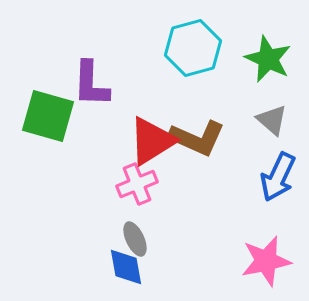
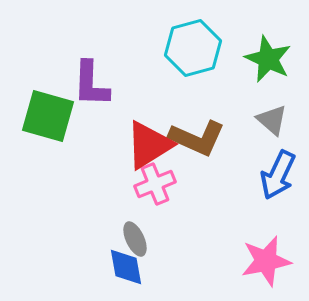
red triangle: moved 3 px left, 4 px down
blue arrow: moved 2 px up
pink cross: moved 18 px right
